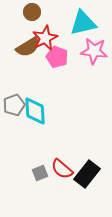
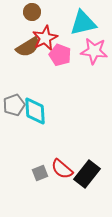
pink pentagon: moved 3 px right, 2 px up
